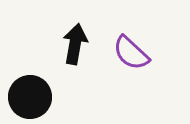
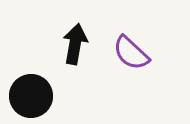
black circle: moved 1 px right, 1 px up
